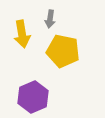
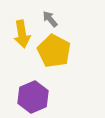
gray arrow: rotated 132 degrees clockwise
yellow pentagon: moved 9 px left; rotated 16 degrees clockwise
